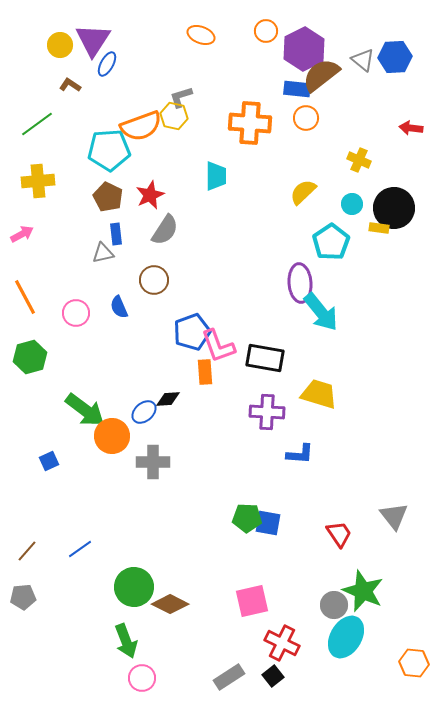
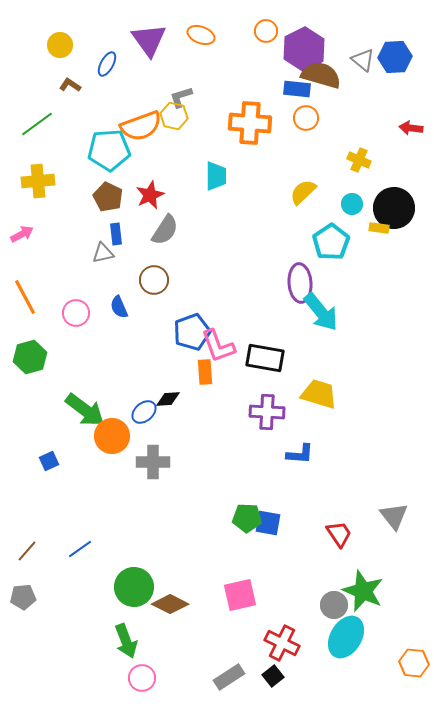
purple triangle at (93, 40): moved 56 px right; rotated 9 degrees counterclockwise
brown semicircle at (321, 75): rotated 54 degrees clockwise
pink square at (252, 601): moved 12 px left, 6 px up
